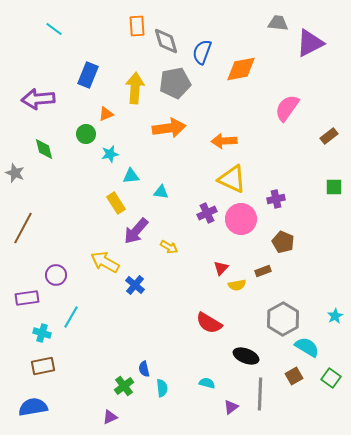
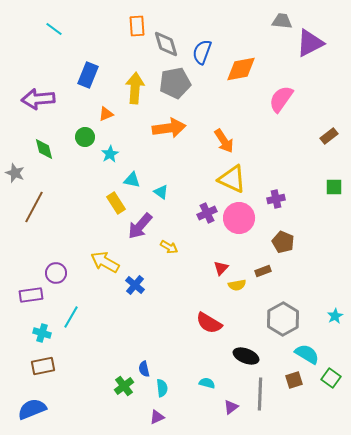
gray trapezoid at (278, 23): moved 4 px right, 2 px up
gray diamond at (166, 41): moved 3 px down
pink semicircle at (287, 108): moved 6 px left, 9 px up
green circle at (86, 134): moved 1 px left, 3 px down
orange arrow at (224, 141): rotated 120 degrees counterclockwise
cyan star at (110, 154): rotated 18 degrees counterclockwise
cyan triangle at (131, 176): moved 1 px right, 4 px down; rotated 18 degrees clockwise
cyan triangle at (161, 192): rotated 28 degrees clockwise
pink circle at (241, 219): moved 2 px left, 1 px up
brown line at (23, 228): moved 11 px right, 21 px up
purple arrow at (136, 231): moved 4 px right, 5 px up
purple circle at (56, 275): moved 2 px up
purple rectangle at (27, 298): moved 4 px right, 3 px up
cyan semicircle at (307, 347): moved 7 px down
brown square at (294, 376): moved 4 px down; rotated 12 degrees clockwise
blue semicircle at (33, 407): moved 1 px left, 2 px down; rotated 12 degrees counterclockwise
purple triangle at (110, 417): moved 47 px right
